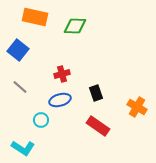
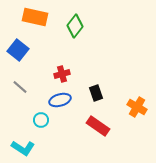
green diamond: rotated 55 degrees counterclockwise
